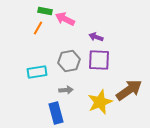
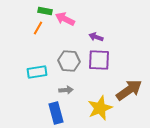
gray hexagon: rotated 15 degrees clockwise
yellow star: moved 6 px down
